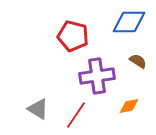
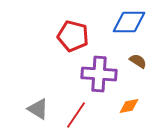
purple cross: moved 2 px right, 2 px up; rotated 12 degrees clockwise
